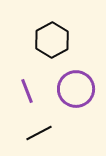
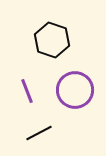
black hexagon: rotated 12 degrees counterclockwise
purple circle: moved 1 px left, 1 px down
